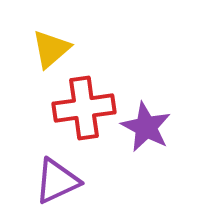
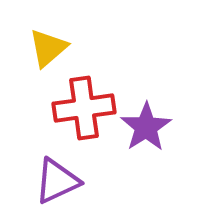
yellow triangle: moved 3 px left, 1 px up
purple star: rotated 12 degrees clockwise
